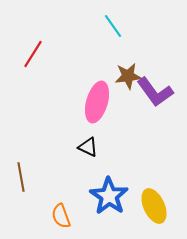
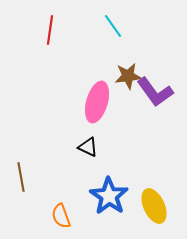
red line: moved 17 px right, 24 px up; rotated 24 degrees counterclockwise
